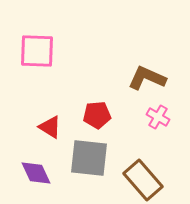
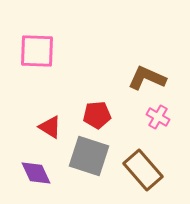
gray square: moved 2 px up; rotated 12 degrees clockwise
brown rectangle: moved 10 px up
